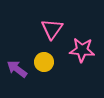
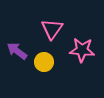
purple arrow: moved 18 px up
